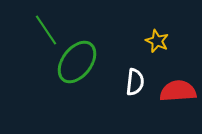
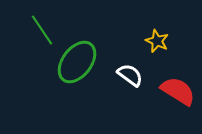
green line: moved 4 px left
white semicircle: moved 5 px left, 7 px up; rotated 60 degrees counterclockwise
red semicircle: rotated 36 degrees clockwise
